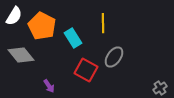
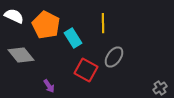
white semicircle: rotated 96 degrees counterclockwise
orange pentagon: moved 4 px right, 1 px up
